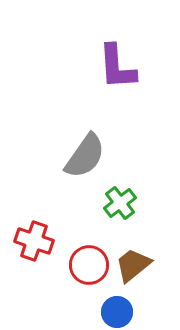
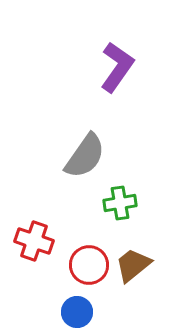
purple L-shape: rotated 141 degrees counterclockwise
green cross: rotated 28 degrees clockwise
blue circle: moved 40 px left
